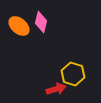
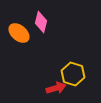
orange ellipse: moved 7 px down
red arrow: moved 1 px up
